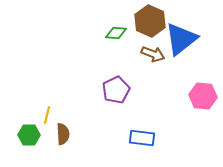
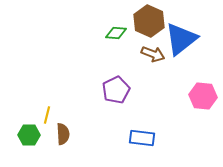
brown hexagon: moved 1 px left
